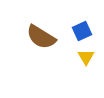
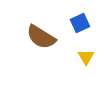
blue square: moved 2 px left, 8 px up
